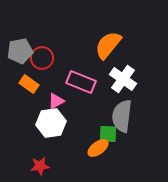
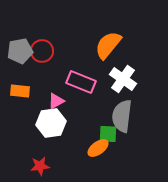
red circle: moved 7 px up
orange rectangle: moved 9 px left, 7 px down; rotated 30 degrees counterclockwise
